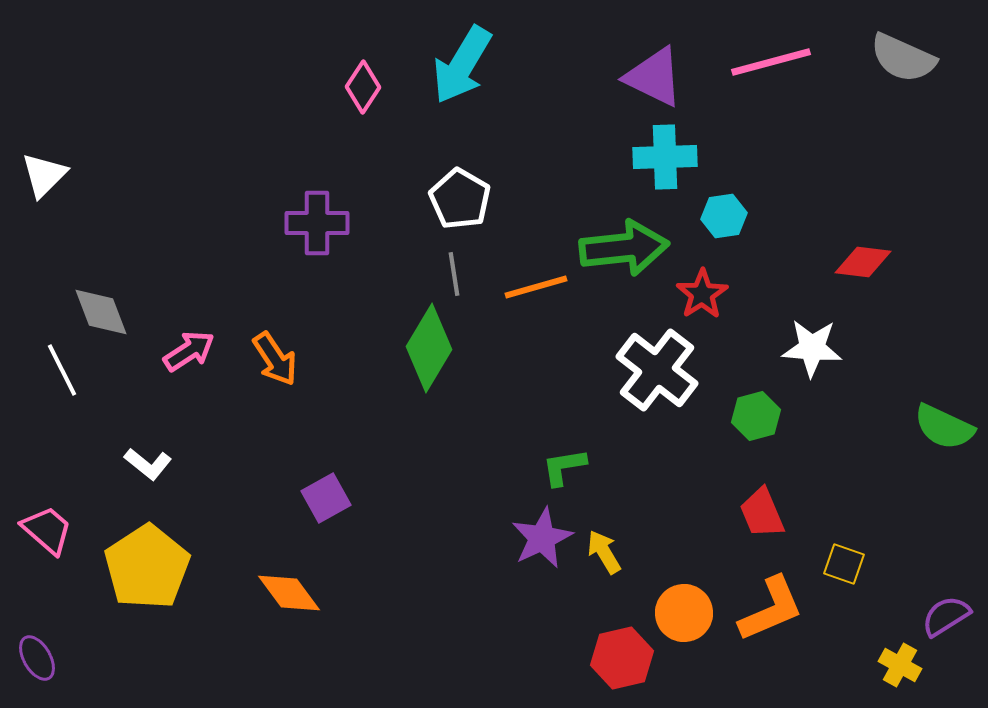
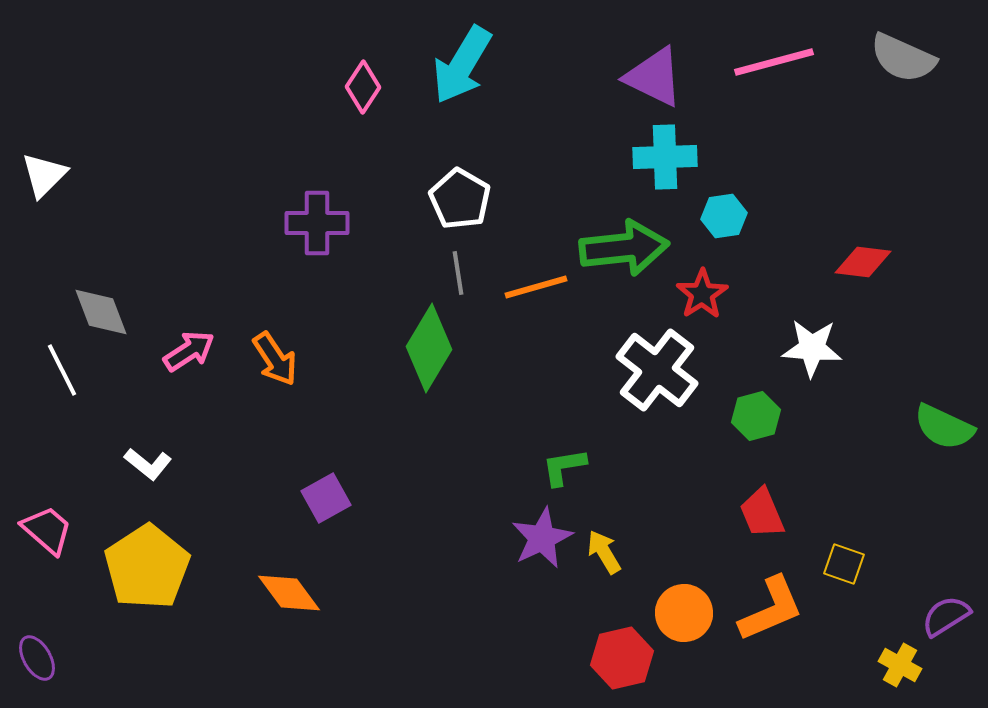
pink line: moved 3 px right
gray line: moved 4 px right, 1 px up
